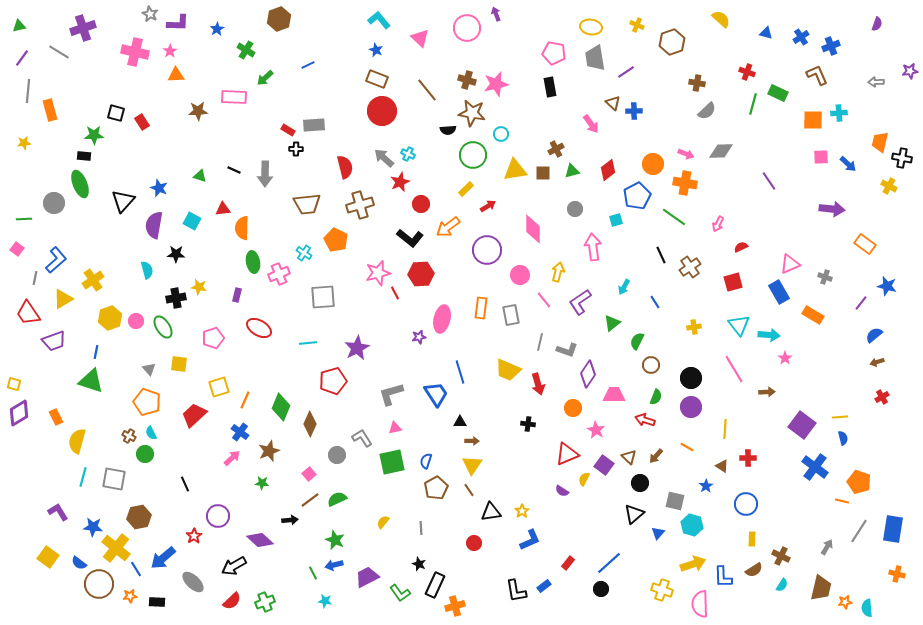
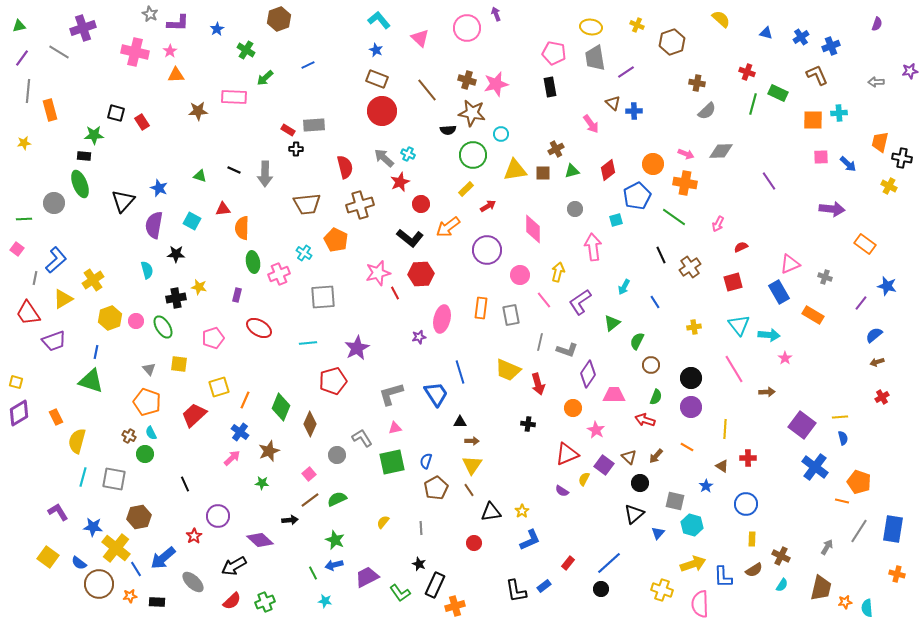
yellow square at (14, 384): moved 2 px right, 2 px up
